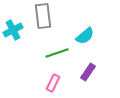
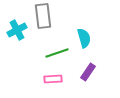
cyan cross: moved 4 px right
cyan semicircle: moved 1 px left, 2 px down; rotated 66 degrees counterclockwise
pink rectangle: moved 4 px up; rotated 60 degrees clockwise
